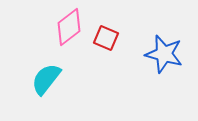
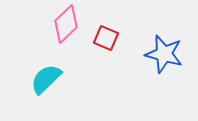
pink diamond: moved 3 px left, 3 px up; rotated 6 degrees counterclockwise
cyan semicircle: rotated 8 degrees clockwise
